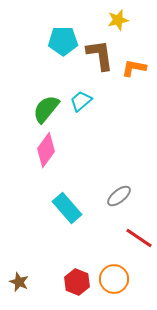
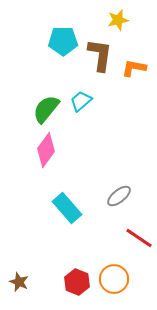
brown L-shape: rotated 16 degrees clockwise
